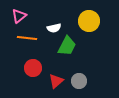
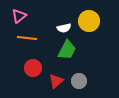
white semicircle: moved 10 px right
green trapezoid: moved 4 px down
